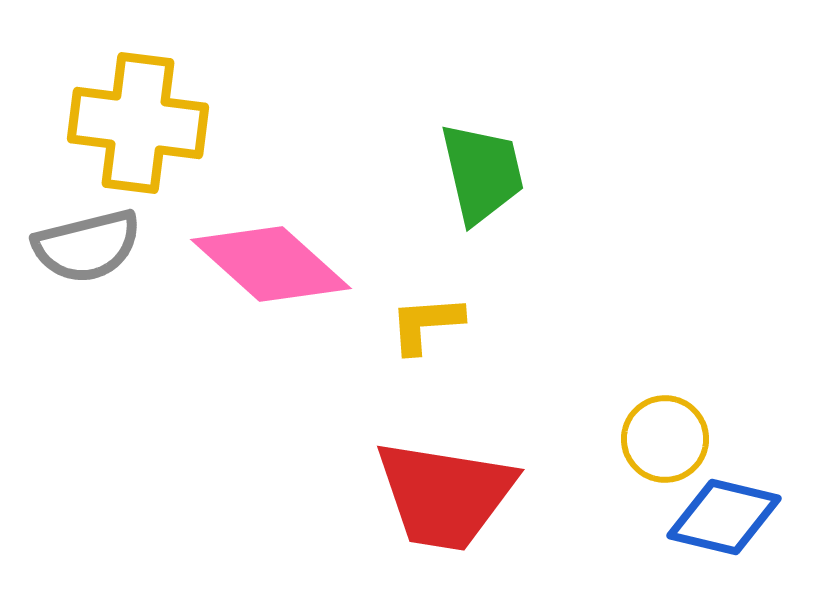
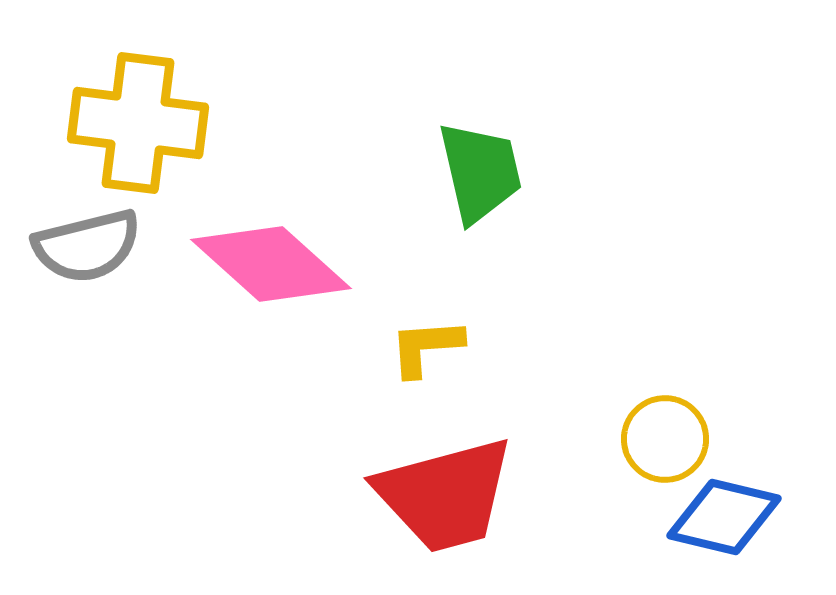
green trapezoid: moved 2 px left, 1 px up
yellow L-shape: moved 23 px down
red trapezoid: rotated 24 degrees counterclockwise
